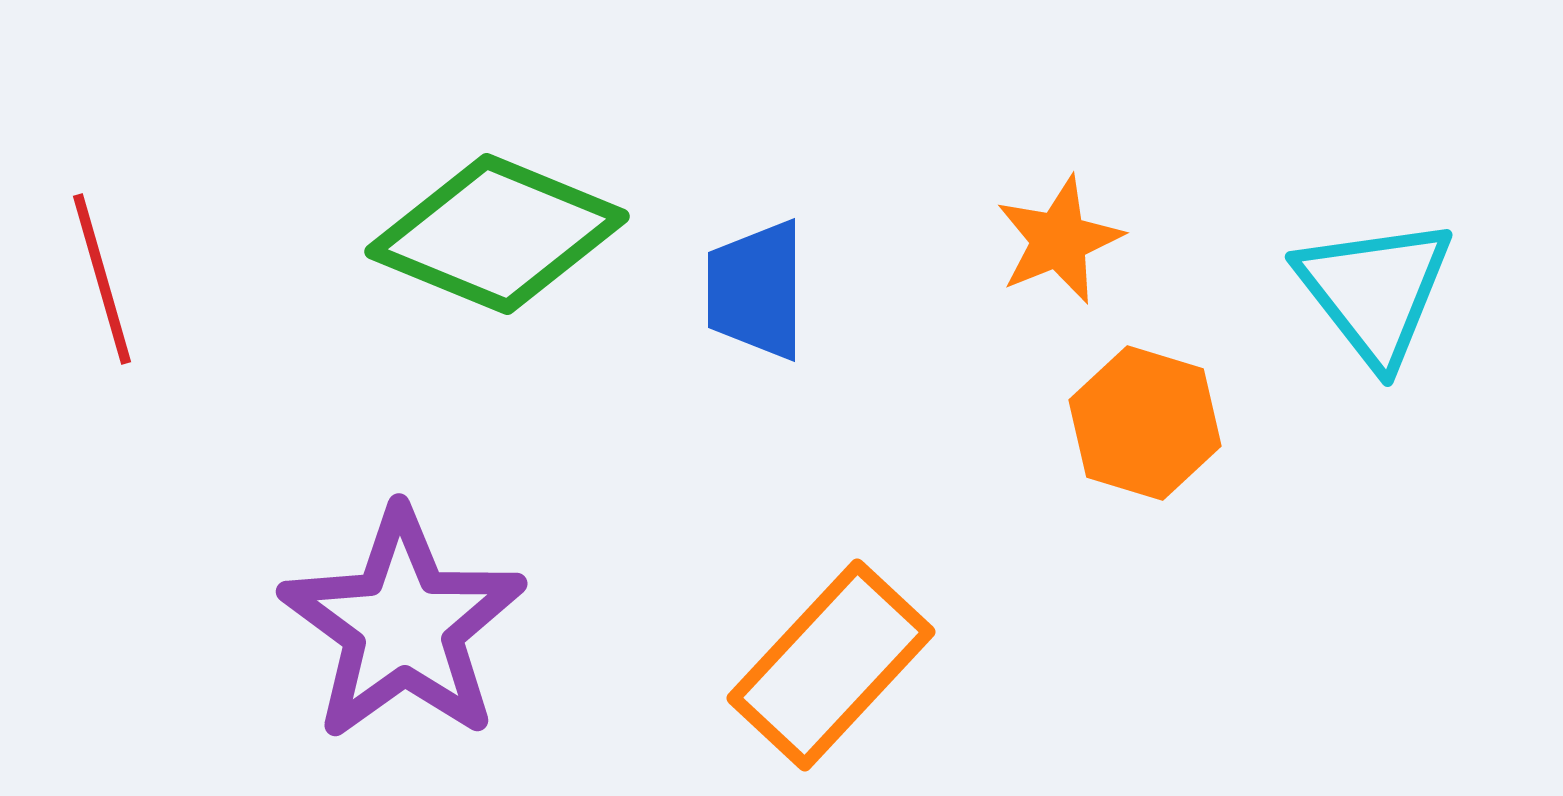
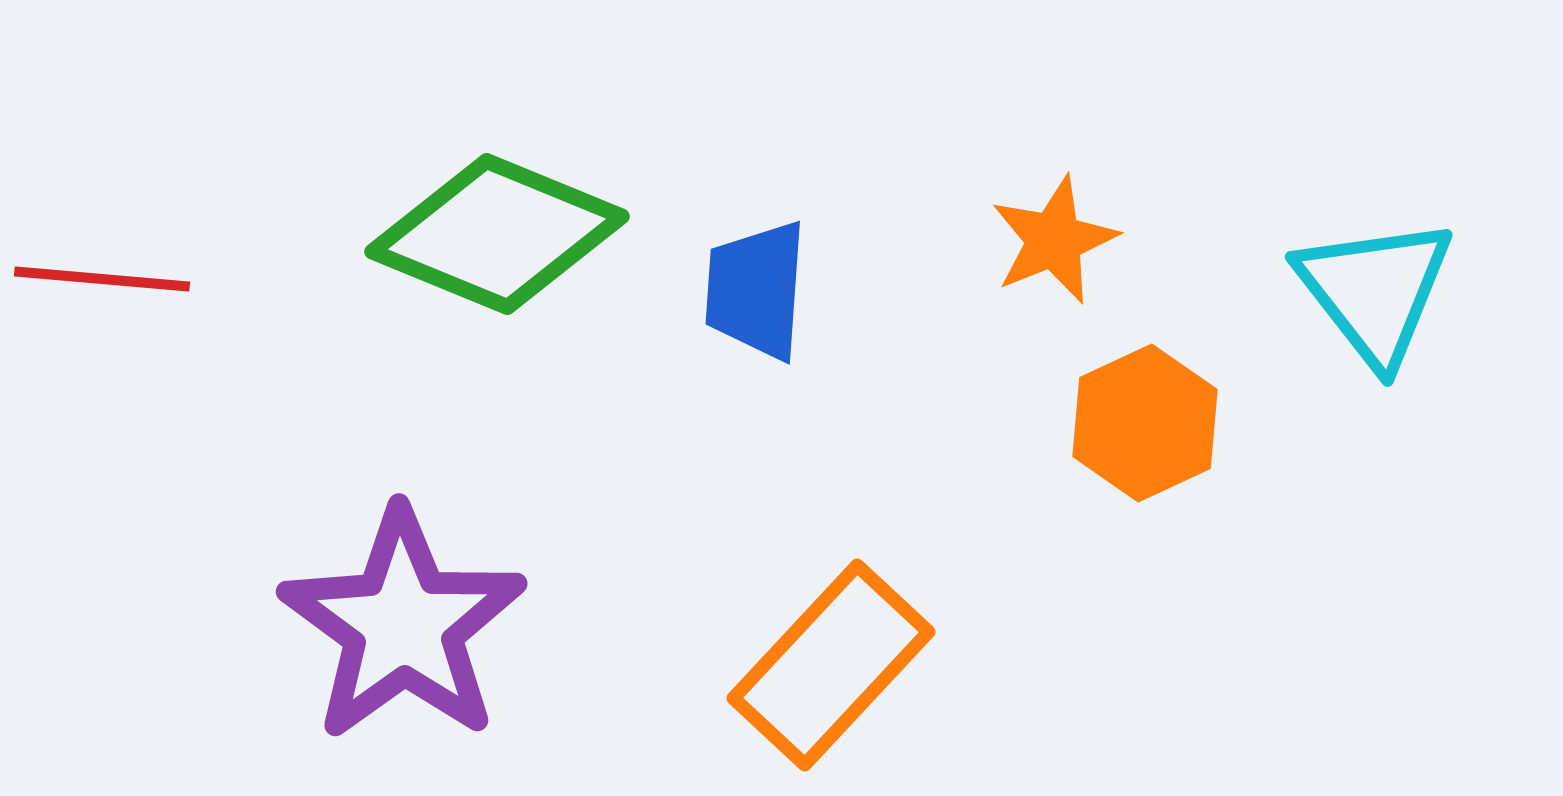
orange star: moved 5 px left
red line: rotated 69 degrees counterclockwise
blue trapezoid: rotated 4 degrees clockwise
orange hexagon: rotated 18 degrees clockwise
